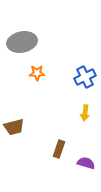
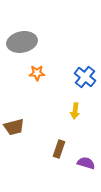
blue cross: rotated 25 degrees counterclockwise
yellow arrow: moved 10 px left, 2 px up
